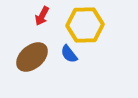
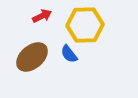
red arrow: rotated 144 degrees counterclockwise
